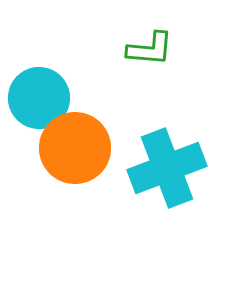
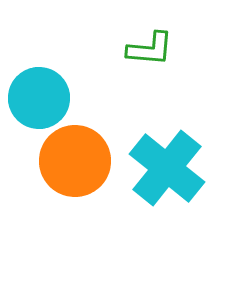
orange circle: moved 13 px down
cyan cross: rotated 30 degrees counterclockwise
